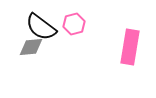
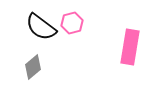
pink hexagon: moved 2 px left, 1 px up
gray diamond: moved 2 px right, 20 px down; rotated 35 degrees counterclockwise
